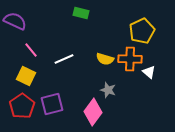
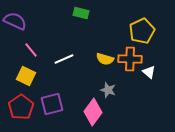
red pentagon: moved 1 px left, 1 px down
